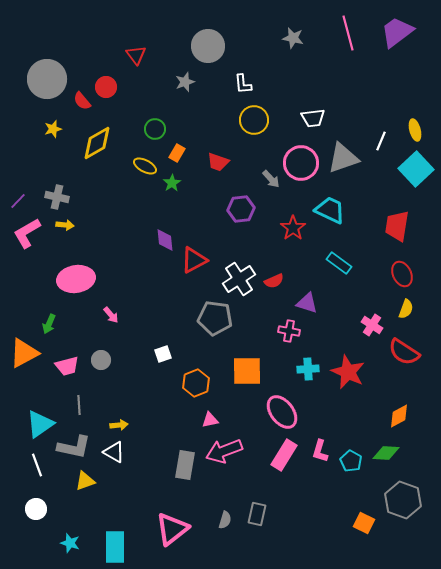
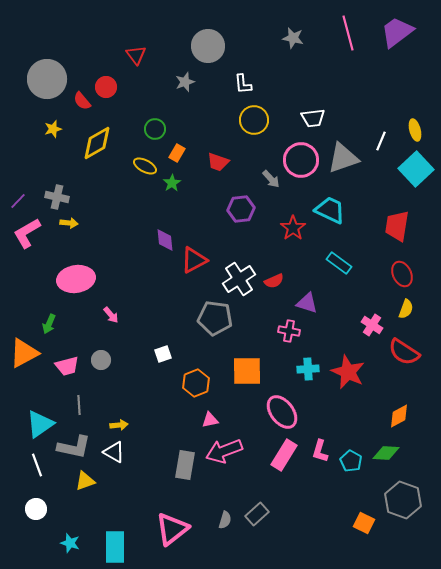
pink circle at (301, 163): moved 3 px up
yellow arrow at (65, 225): moved 4 px right, 2 px up
gray rectangle at (257, 514): rotated 35 degrees clockwise
